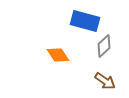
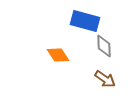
gray diamond: rotated 50 degrees counterclockwise
brown arrow: moved 2 px up
